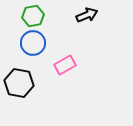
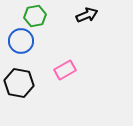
green hexagon: moved 2 px right
blue circle: moved 12 px left, 2 px up
pink rectangle: moved 5 px down
